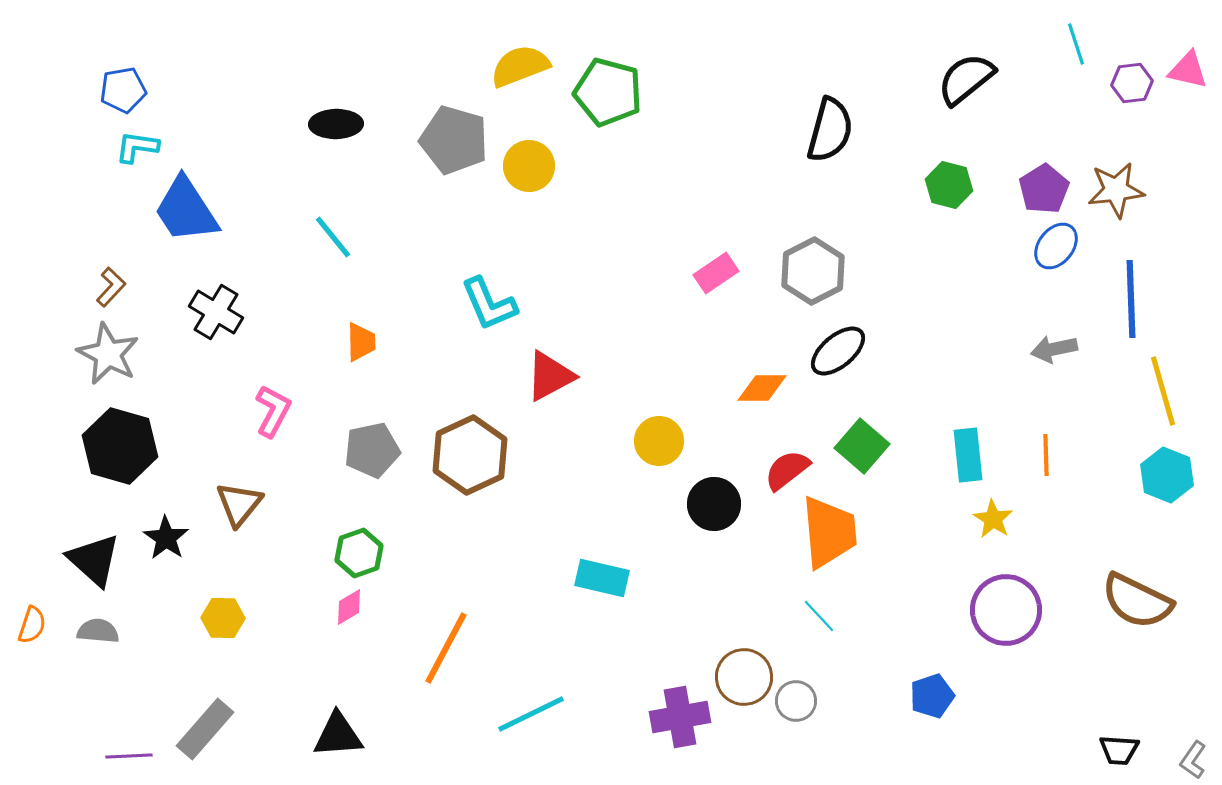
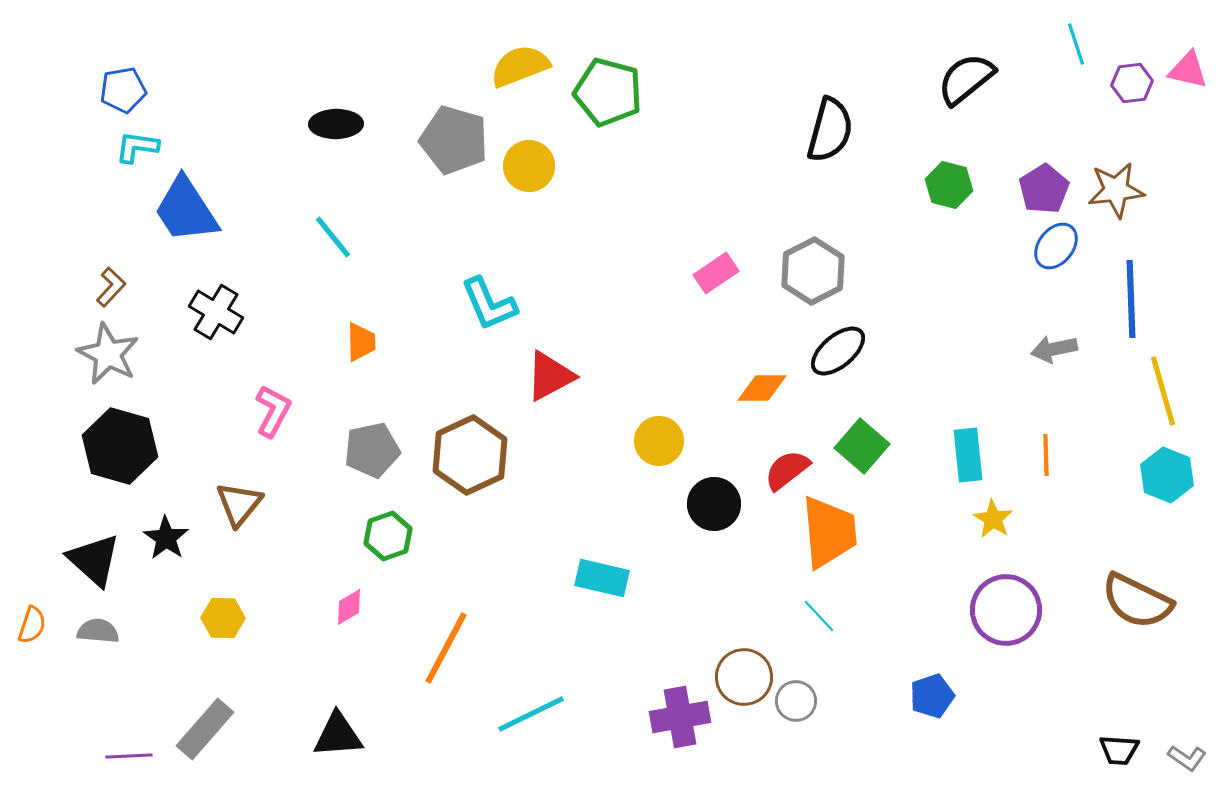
green hexagon at (359, 553): moved 29 px right, 17 px up
gray L-shape at (1193, 760): moved 6 px left, 2 px up; rotated 90 degrees counterclockwise
